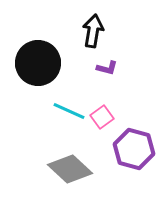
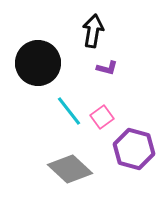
cyan line: rotated 28 degrees clockwise
